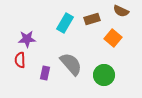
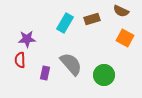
orange square: moved 12 px right; rotated 12 degrees counterclockwise
